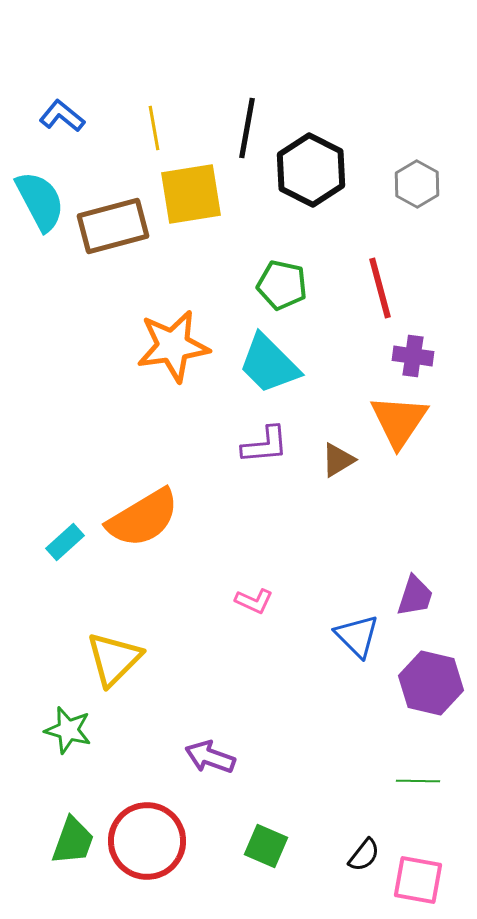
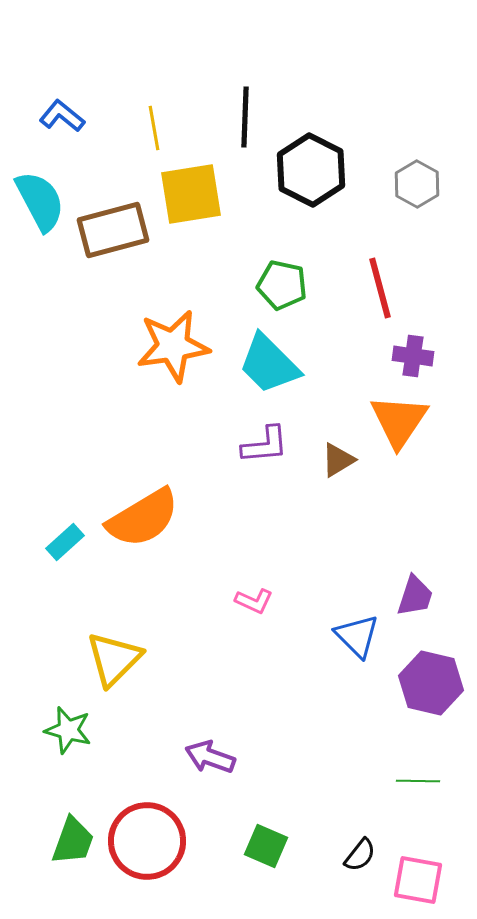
black line: moved 2 px left, 11 px up; rotated 8 degrees counterclockwise
brown rectangle: moved 4 px down
black semicircle: moved 4 px left
